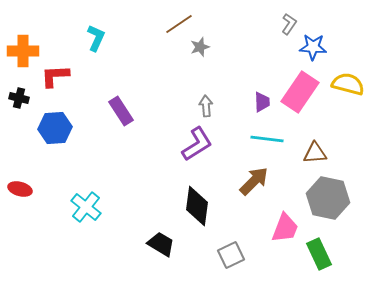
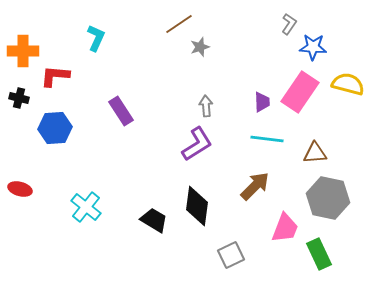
red L-shape: rotated 8 degrees clockwise
brown arrow: moved 1 px right, 5 px down
black trapezoid: moved 7 px left, 24 px up
